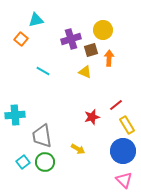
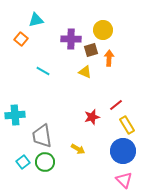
purple cross: rotated 18 degrees clockwise
